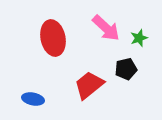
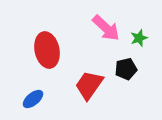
red ellipse: moved 6 px left, 12 px down
red trapezoid: rotated 16 degrees counterclockwise
blue ellipse: rotated 50 degrees counterclockwise
